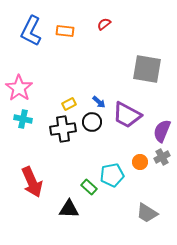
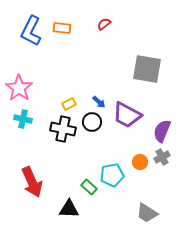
orange rectangle: moved 3 px left, 3 px up
black cross: rotated 20 degrees clockwise
